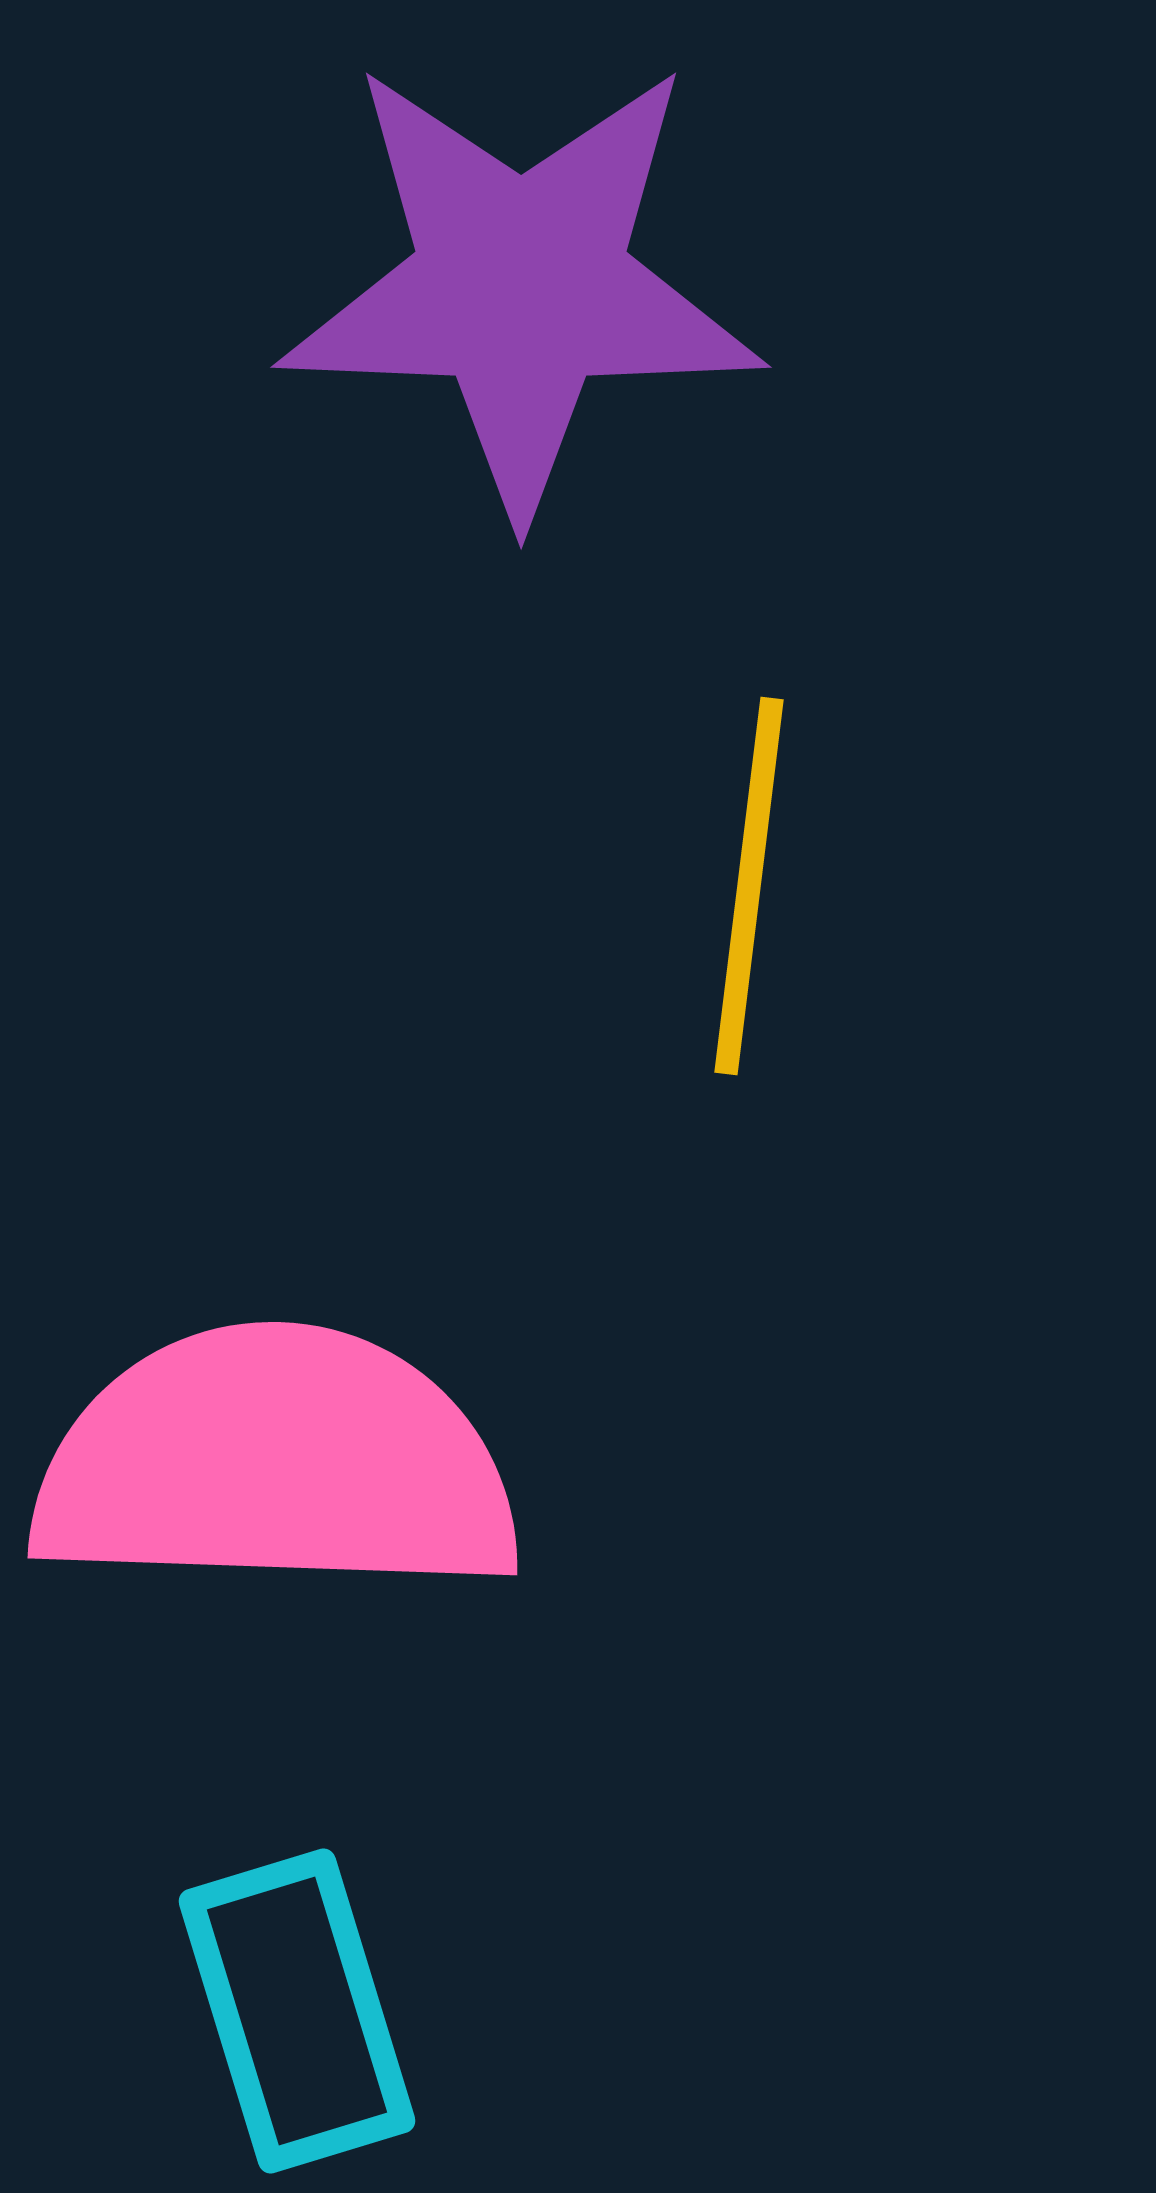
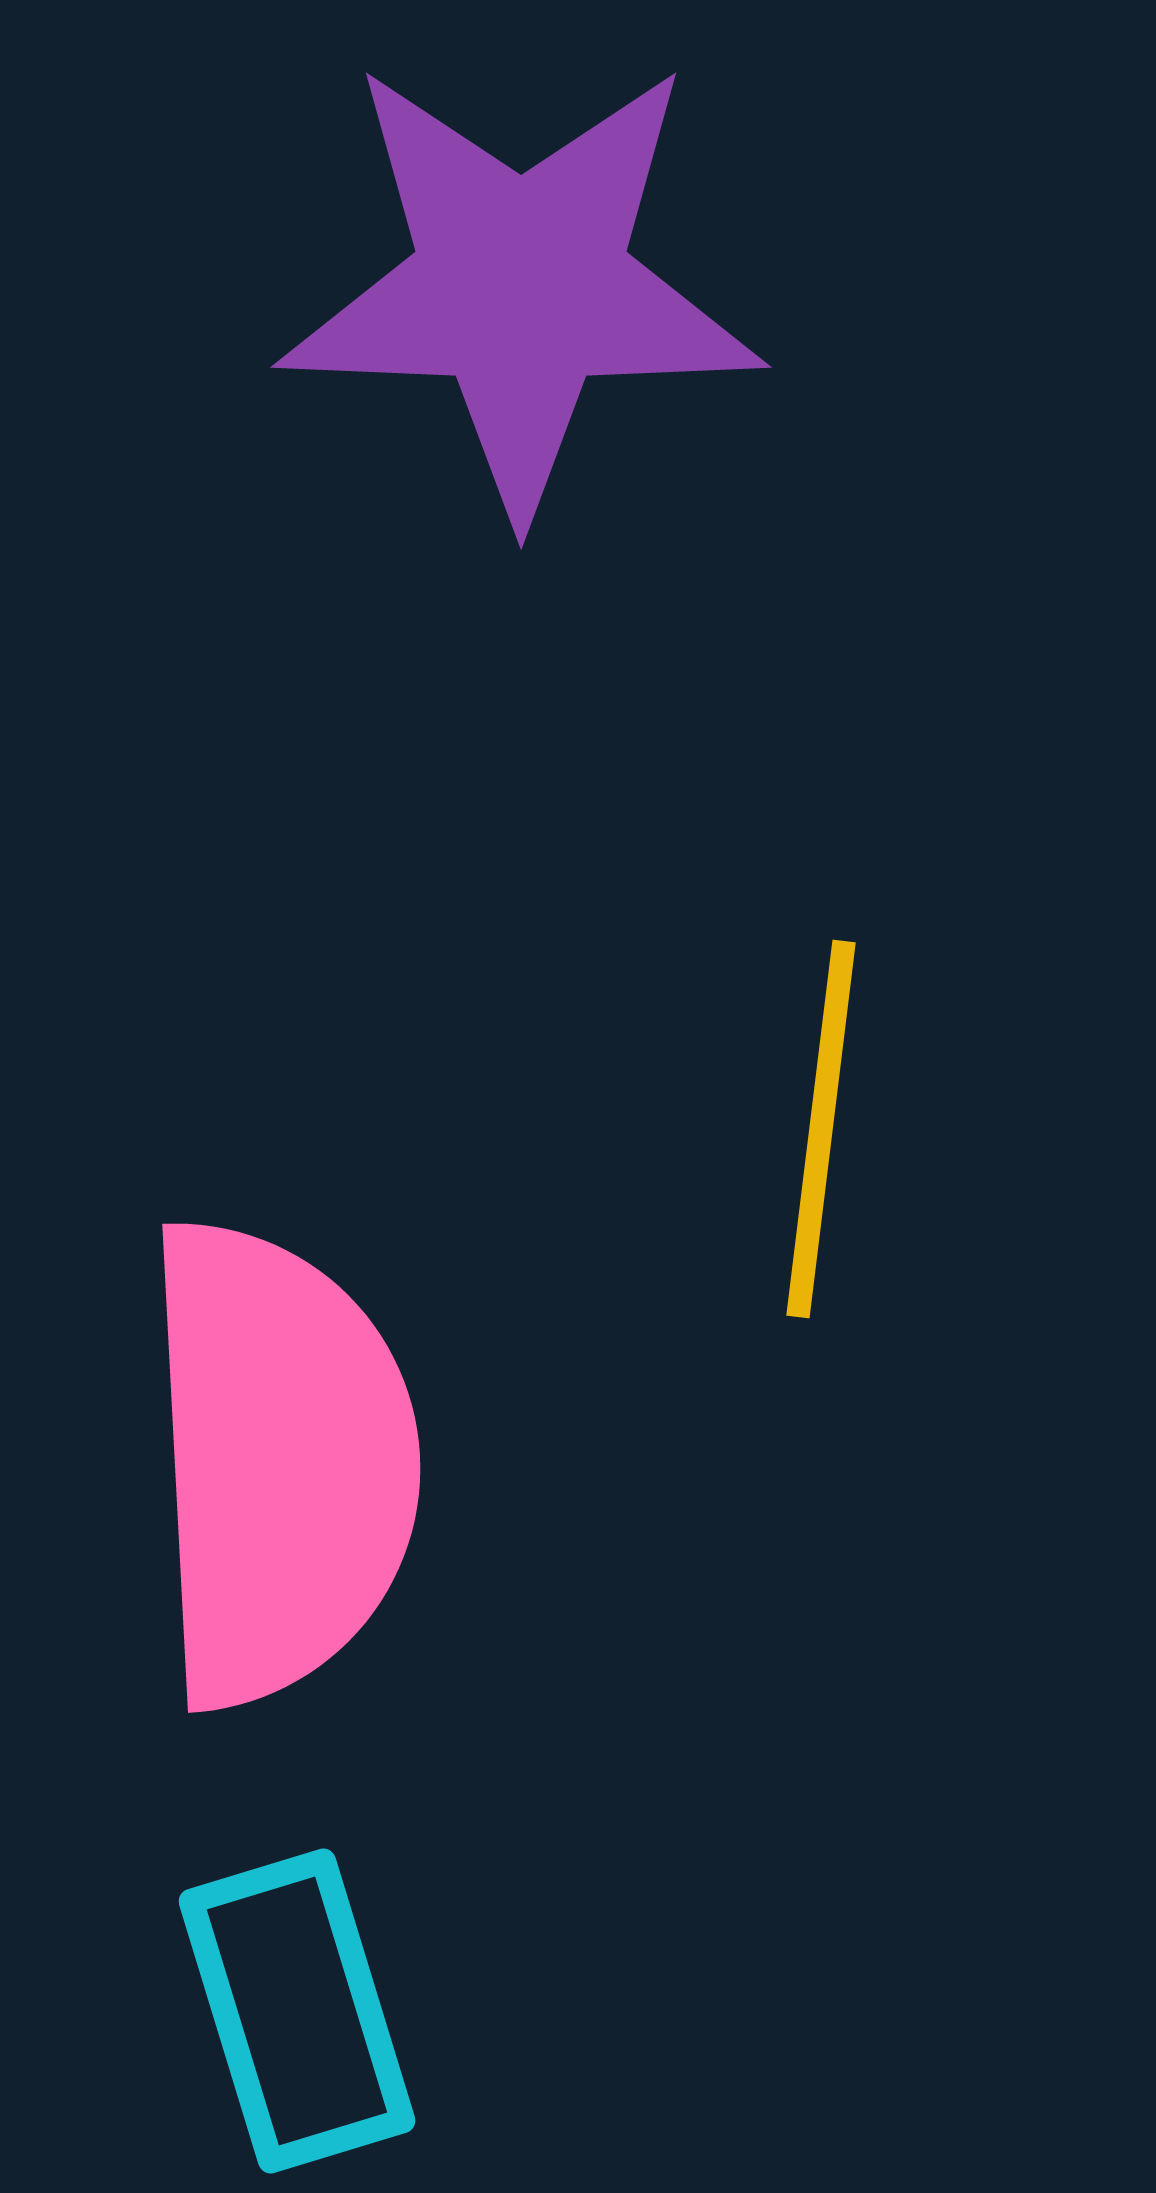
yellow line: moved 72 px right, 243 px down
pink semicircle: moved 3 px right; rotated 85 degrees clockwise
